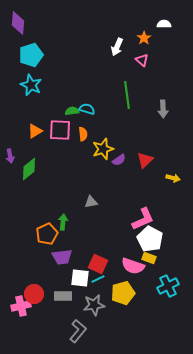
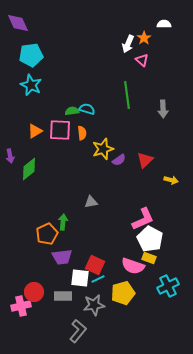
purple diamond: rotated 30 degrees counterclockwise
white arrow: moved 11 px right, 3 px up
cyan pentagon: rotated 10 degrees clockwise
orange semicircle: moved 1 px left, 1 px up
yellow arrow: moved 2 px left, 2 px down
red square: moved 3 px left, 1 px down
red circle: moved 2 px up
